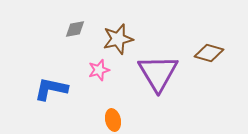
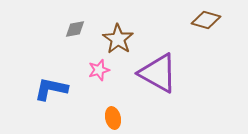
brown star: rotated 24 degrees counterclockwise
brown diamond: moved 3 px left, 33 px up
purple triangle: rotated 30 degrees counterclockwise
orange ellipse: moved 2 px up
